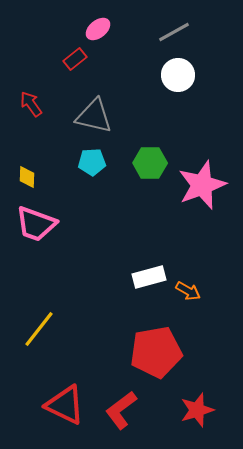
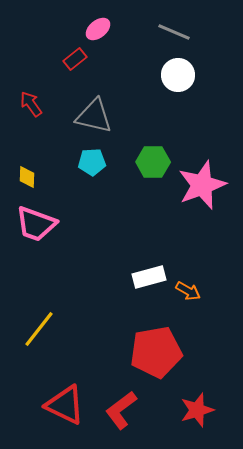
gray line: rotated 52 degrees clockwise
green hexagon: moved 3 px right, 1 px up
